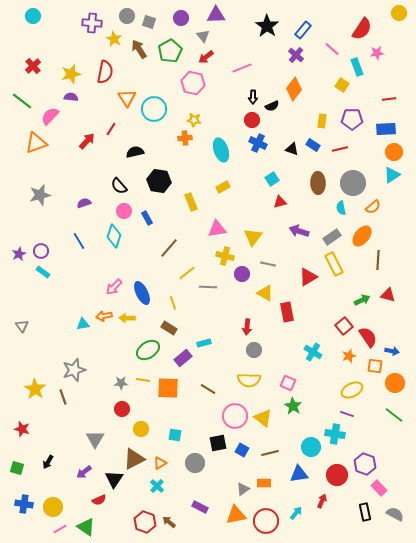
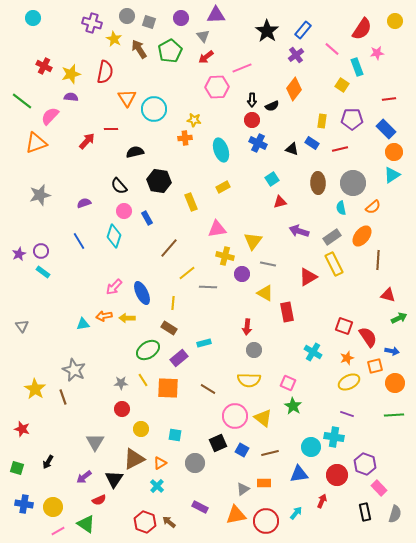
yellow circle at (399, 13): moved 4 px left, 8 px down
cyan circle at (33, 16): moved 2 px down
purple cross at (92, 23): rotated 12 degrees clockwise
black star at (267, 26): moved 5 px down
purple cross at (296, 55): rotated 14 degrees clockwise
red cross at (33, 66): moved 11 px right; rotated 21 degrees counterclockwise
pink hexagon at (193, 83): moved 24 px right, 4 px down; rotated 15 degrees counterclockwise
black arrow at (253, 97): moved 1 px left, 3 px down
red line at (111, 129): rotated 56 degrees clockwise
blue rectangle at (386, 129): rotated 48 degrees clockwise
blue rectangle at (313, 145): moved 1 px left, 2 px up
yellow triangle at (253, 237): moved 4 px down
green arrow at (362, 300): moved 37 px right, 18 px down
yellow line at (173, 303): rotated 24 degrees clockwise
red square at (344, 326): rotated 30 degrees counterclockwise
orange star at (349, 356): moved 2 px left, 2 px down
purple rectangle at (183, 358): moved 4 px left
orange square at (375, 366): rotated 21 degrees counterclockwise
gray star at (74, 370): rotated 30 degrees counterclockwise
yellow line at (143, 380): rotated 48 degrees clockwise
yellow ellipse at (352, 390): moved 3 px left, 8 px up
green line at (394, 415): rotated 42 degrees counterclockwise
cyan cross at (335, 434): moved 1 px left, 3 px down
gray triangle at (95, 439): moved 3 px down
black square at (218, 443): rotated 12 degrees counterclockwise
purple arrow at (84, 472): moved 5 px down
gray semicircle at (395, 514): rotated 78 degrees clockwise
green triangle at (86, 527): moved 3 px up
pink line at (60, 529): moved 2 px left, 2 px down
